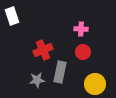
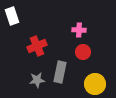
pink cross: moved 2 px left, 1 px down
red cross: moved 6 px left, 4 px up
